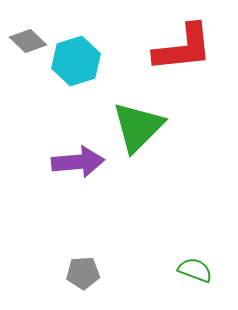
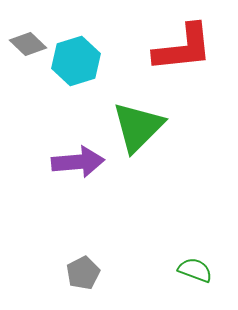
gray diamond: moved 3 px down
gray pentagon: rotated 24 degrees counterclockwise
